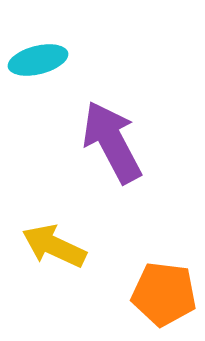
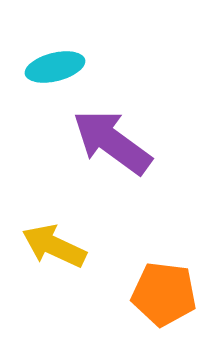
cyan ellipse: moved 17 px right, 7 px down
purple arrow: rotated 26 degrees counterclockwise
